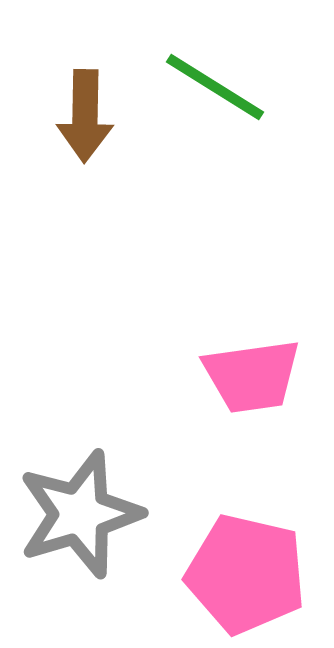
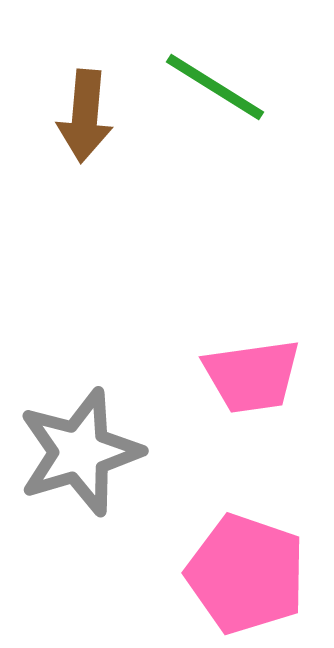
brown arrow: rotated 4 degrees clockwise
gray star: moved 62 px up
pink pentagon: rotated 6 degrees clockwise
